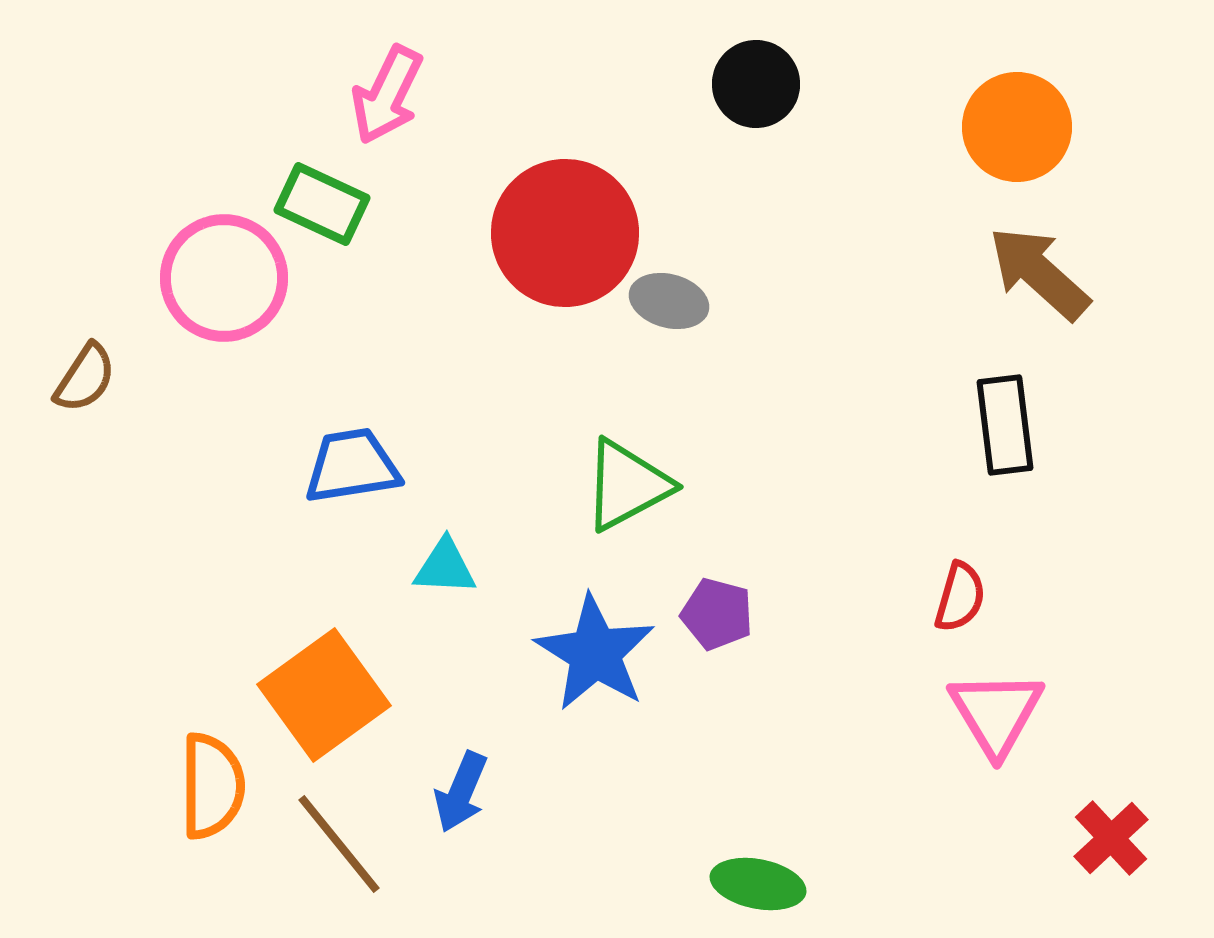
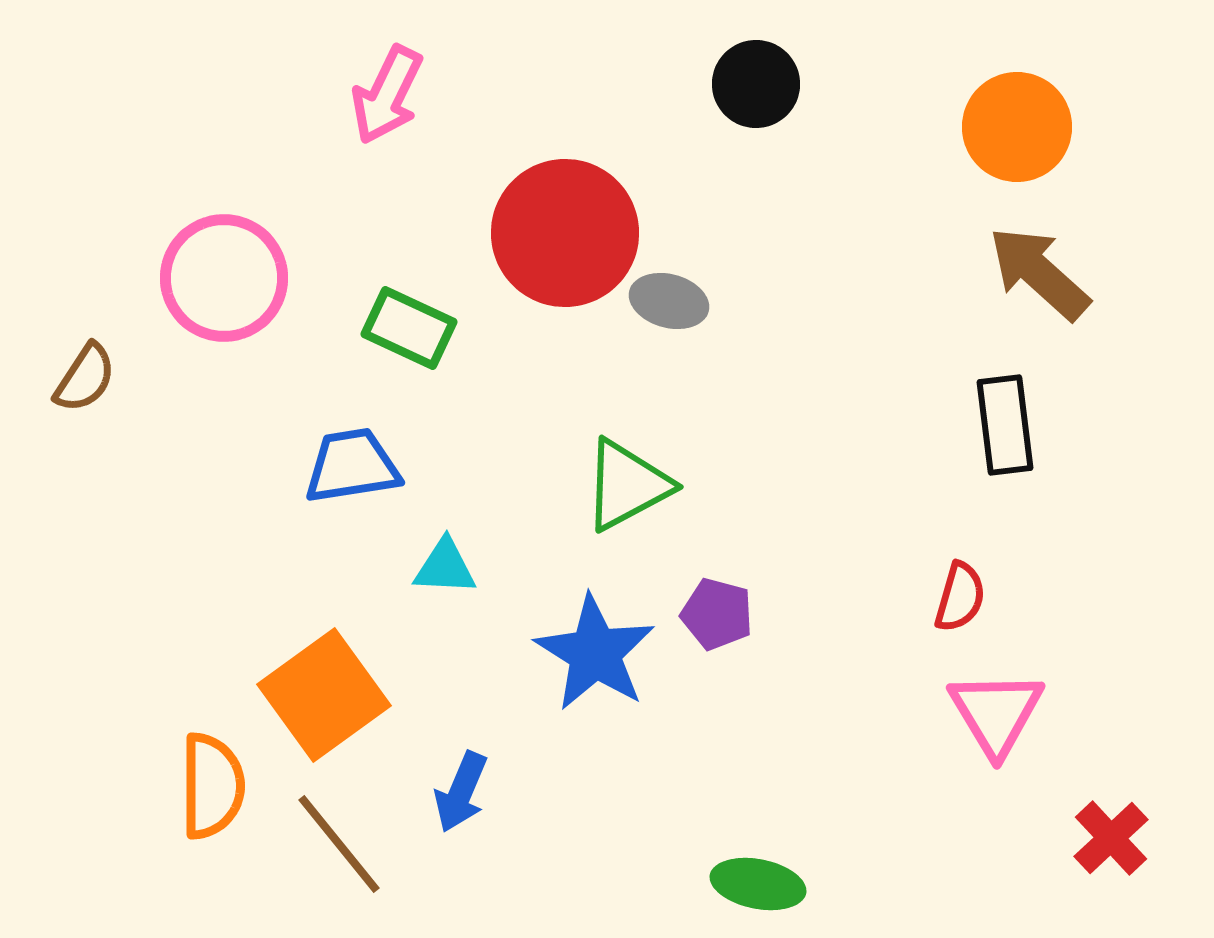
green rectangle: moved 87 px right, 124 px down
